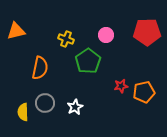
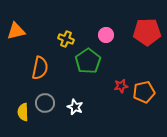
white star: rotated 21 degrees counterclockwise
